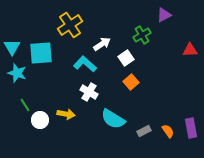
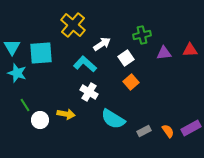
purple triangle: moved 38 px down; rotated 21 degrees clockwise
yellow cross: moved 3 px right; rotated 15 degrees counterclockwise
green cross: rotated 18 degrees clockwise
purple rectangle: rotated 72 degrees clockwise
